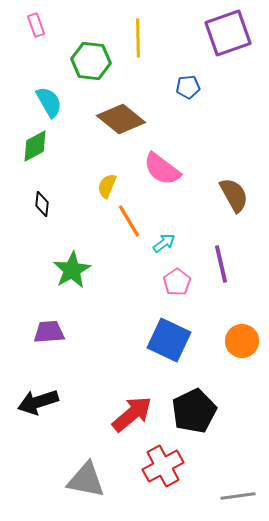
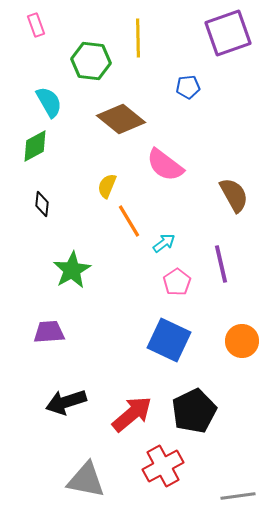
pink semicircle: moved 3 px right, 4 px up
black arrow: moved 28 px right
